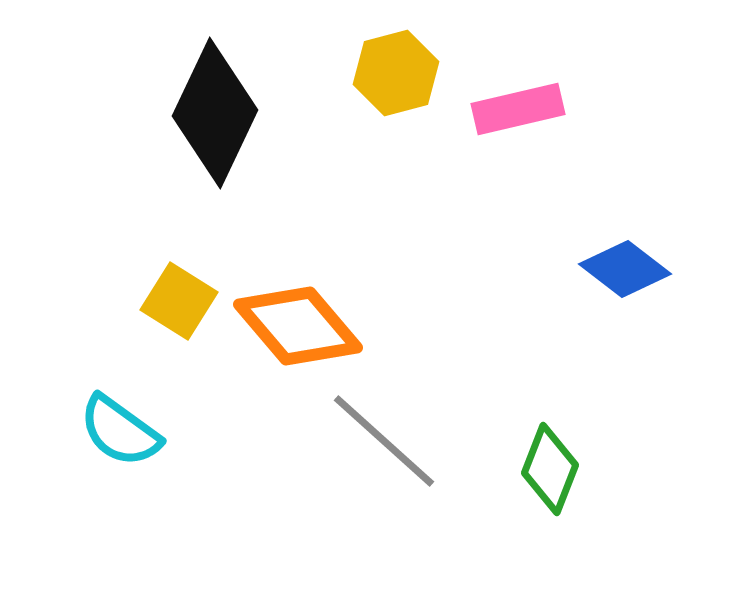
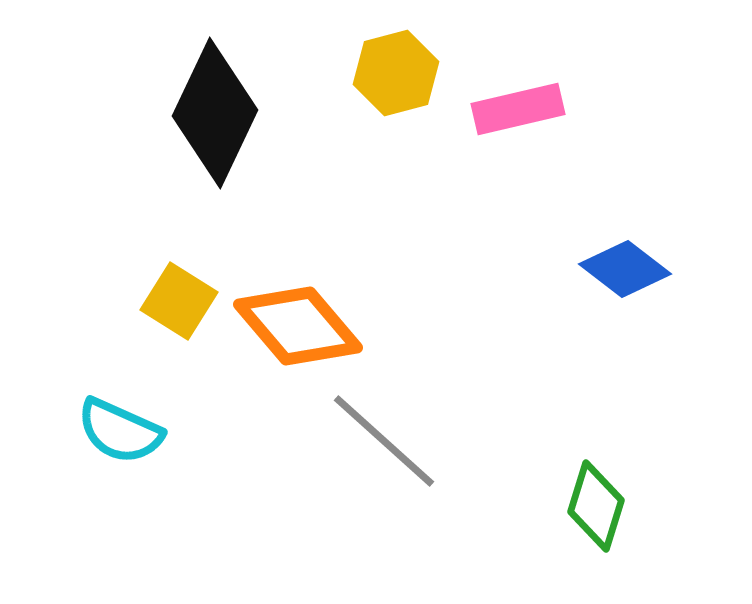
cyan semicircle: rotated 12 degrees counterclockwise
green diamond: moved 46 px right, 37 px down; rotated 4 degrees counterclockwise
